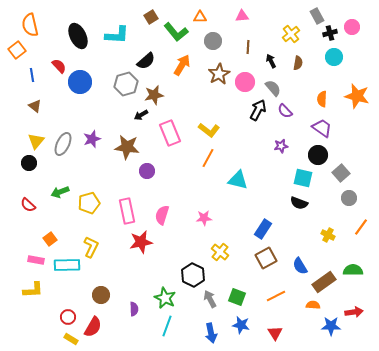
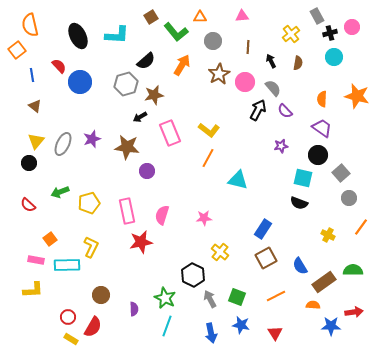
black arrow at (141, 115): moved 1 px left, 2 px down
